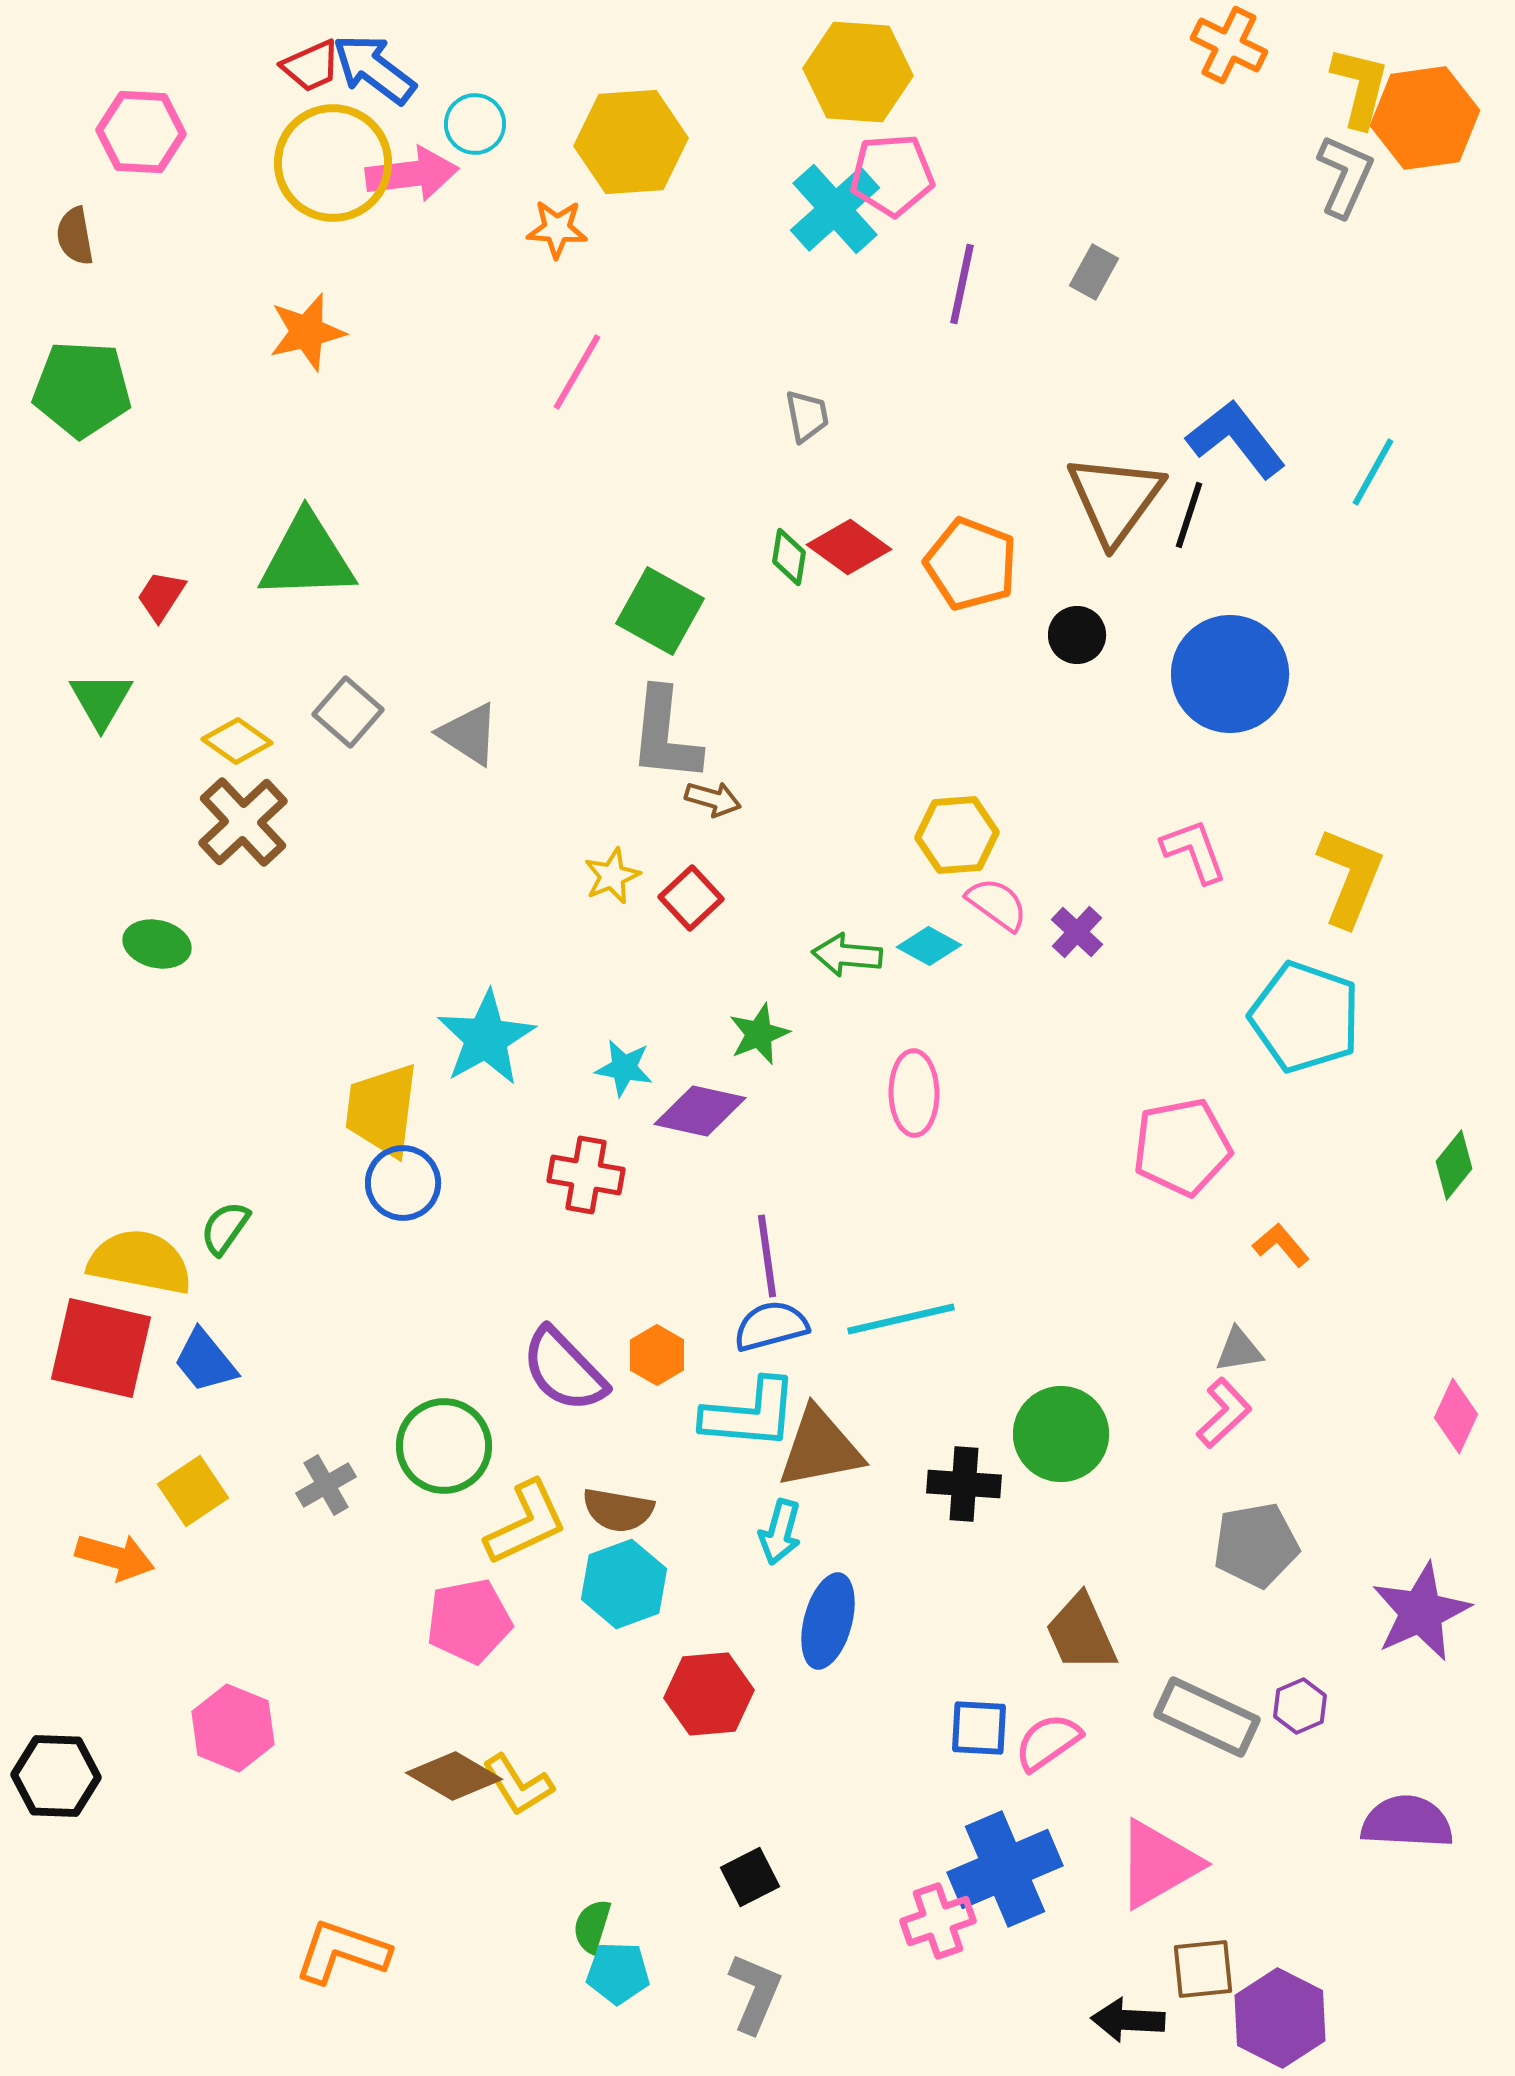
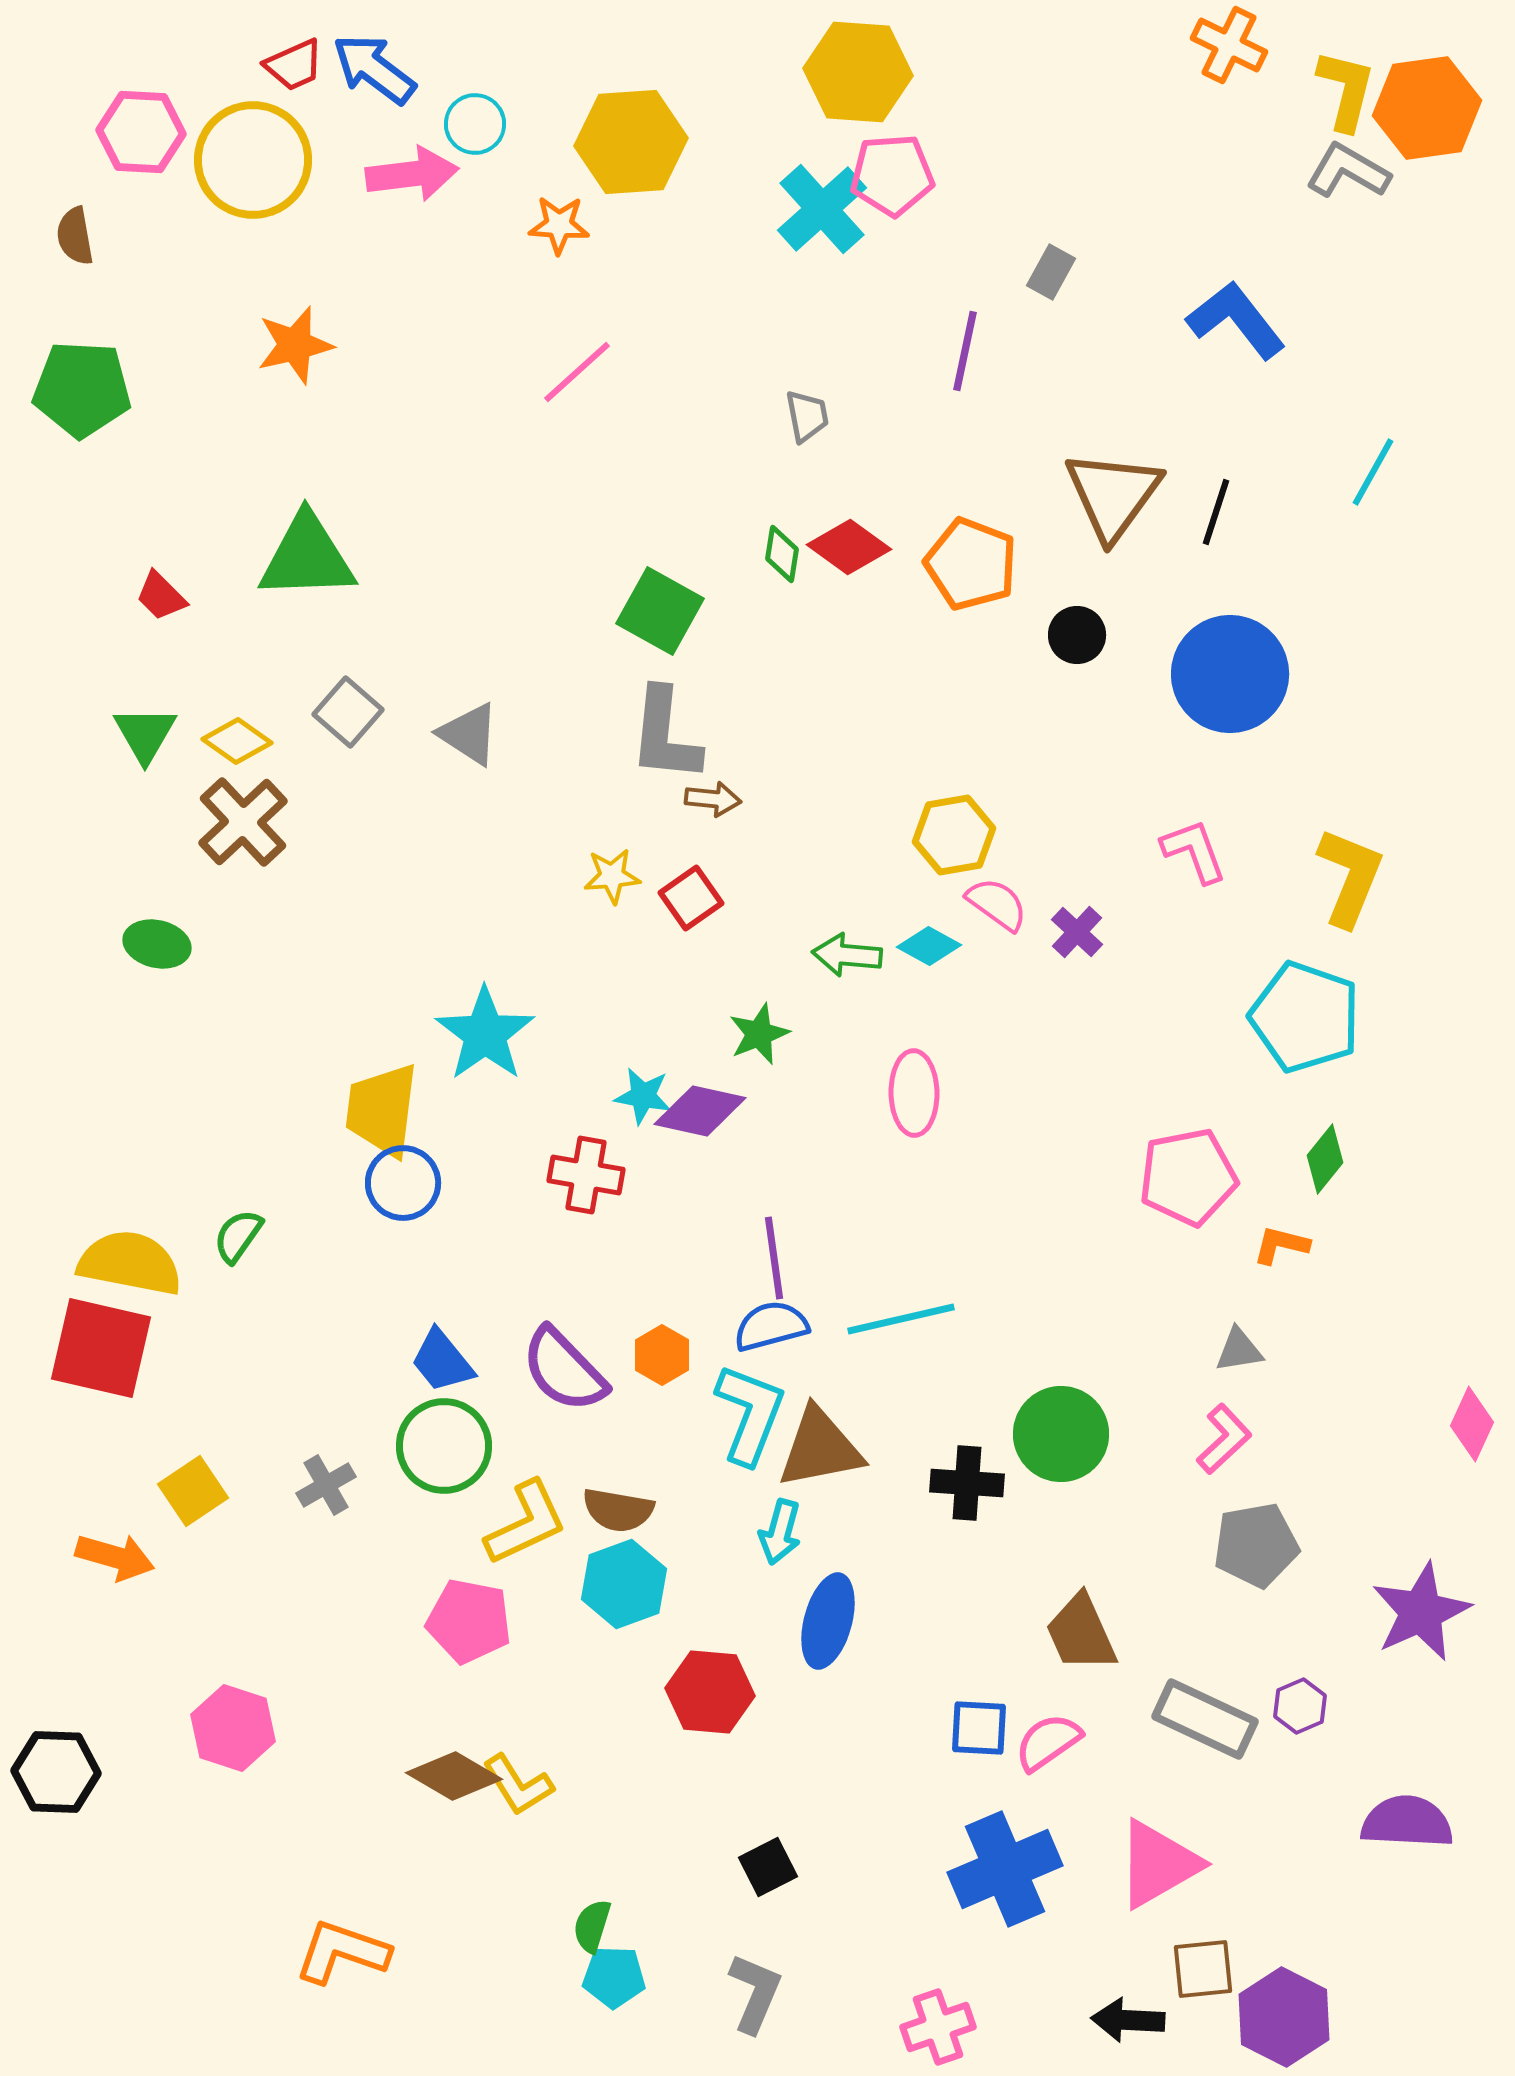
red trapezoid at (311, 66): moved 17 px left, 1 px up
yellow L-shape at (1360, 87): moved 14 px left, 3 px down
orange hexagon at (1425, 118): moved 2 px right, 10 px up
yellow circle at (333, 163): moved 80 px left, 3 px up
gray L-shape at (1345, 176): moved 3 px right, 5 px up; rotated 84 degrees counterclockwise
cyan cross at (835, 209): moved 13 px left
orange star at (557, 229): moved 2 px right, 4 px up
gray rectangle at (1094, 272): moved 43 px left
purple line at (962, 284): moved 3 px right, 67 px down
orange star at (307, 332): moved 12 px left, 13 px down
pink line at (577, 372): rotated 18 degrees clockwise
blue L-shape at (1236, 439): moved 119 px up
brown triangle at (1115, 499): moved 2 px left, 4 px up
black line at (1189, 515): moved 27 px right, 3 px up
green diamond at (789, 557): moved 7 px left, 3 px up
red trapezoid at (161, 596): rotated 78 degrees counterclockwise
green triangle at (101, 700): moved 44 px right, 34 px down
brown arrow at (713, 799): rotated 10 degrees counterclockwise
yellow hexagon at (957, 835): moved 3 px left; rotated 6 degrees counterclockwise
yellow star at (612, 876): rotated 18 degrees clockwise
red square at (691, 898): rotated 8 degrees clockwise
cyan star at (486, 1038): moved 1 px left, 4 px up; rotated 6 degrees counterclockwise
cyan star at (624, 1068): moved 19 px right, 28 px down
pink pentagon at (1182, 1147): moved 6 px right, 30 px down
green diamond at (1454, 1165): moved 129 px left, 6 px up
green semicircle at (225, 1228): moved 13 px right, 8 px down
orange L-shape at (1281, 1245): rotated 36 degrees counterclockwise
purple line at (767, 1256): moved 7 px right, 2 px down
yellow semicircle at (140, 1262): moved 10 px left, 1 px down
orange hexagon at (657, 1355): moved 5 px right
blue trapezoid at (205, 1361): moved 237 px right
pink L-shape at (1224, 1413): moved 26 px down
cyan L-shape at (750, 1414): rotated 74 degrees counterclockwise
pink diamond at (1456, 1416): moved 16 px right, 8 px down
black cross at (964, 1484): moved 3 px right, 1 px up
pink pentagon at (469, 1621): rotated 22 degrees clockwise
red hexagon at (709, 1694): moved 1 px right, 2 px up; rotated 10 degrees clockwise
gray rectangle at (1207, 1717): moved 2 px left, 2 px down
pink hexagon at (233, 1728): rotated 4 degrees counterclockwise
black hexagon at (56, 1776): moved 4 px up
black square at (750, 1877): moved 18 px right, 10 px up
pink cross at (938, 1921): moved 106 px down
cyan pentagon at (618, 1973): moved 4 px left, 4 px down
purple hexagon at (1280, 2018): moved 4 px right, 1 px up
